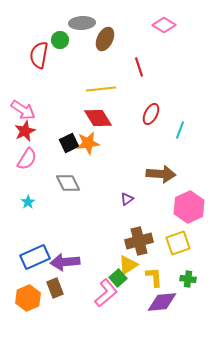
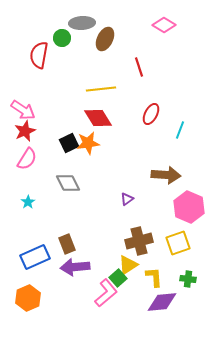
green circle: moved 2 px right, 2 px up
brown arrow: moved 5 px right, 1 px down
pink hexagon: rotated 12 degrees counterclockwise
purple arrow: moved 10 px right, 5 px down
brown rectangle: moved 12 px right, 44 px up
